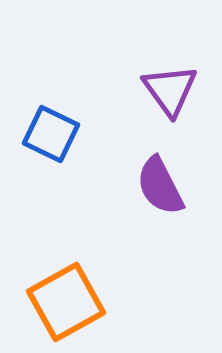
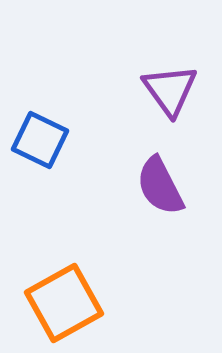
blue square: moved 11 px left, 6 px down
orange square: moved 2 px left, 1 px down
